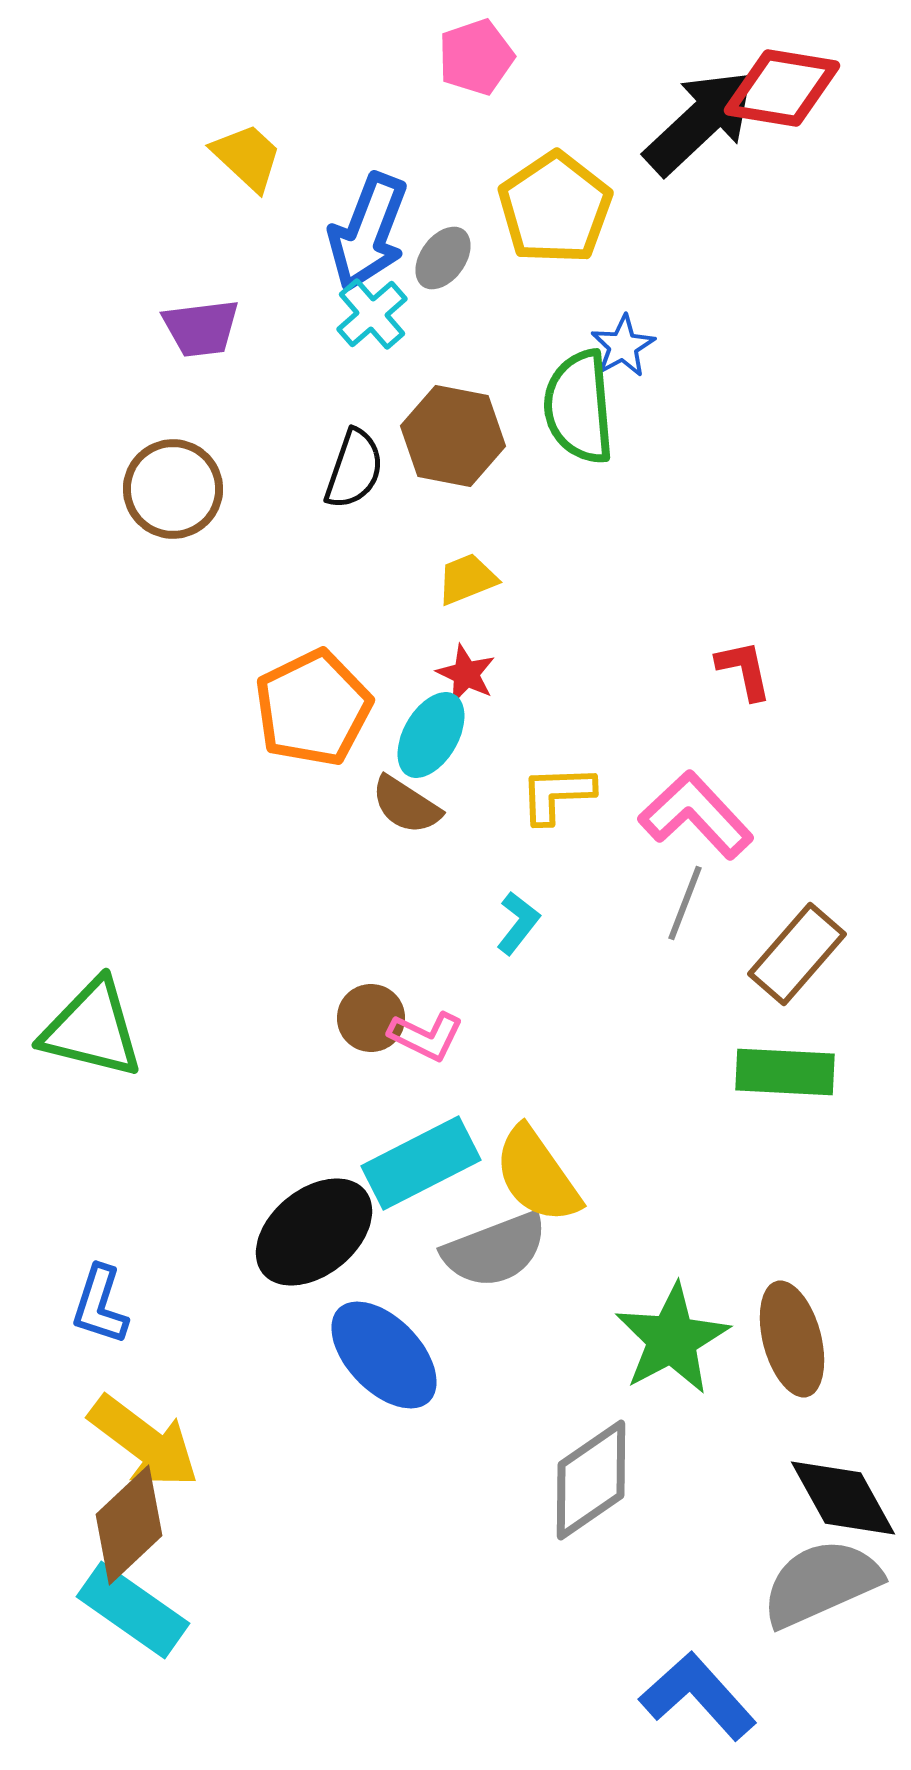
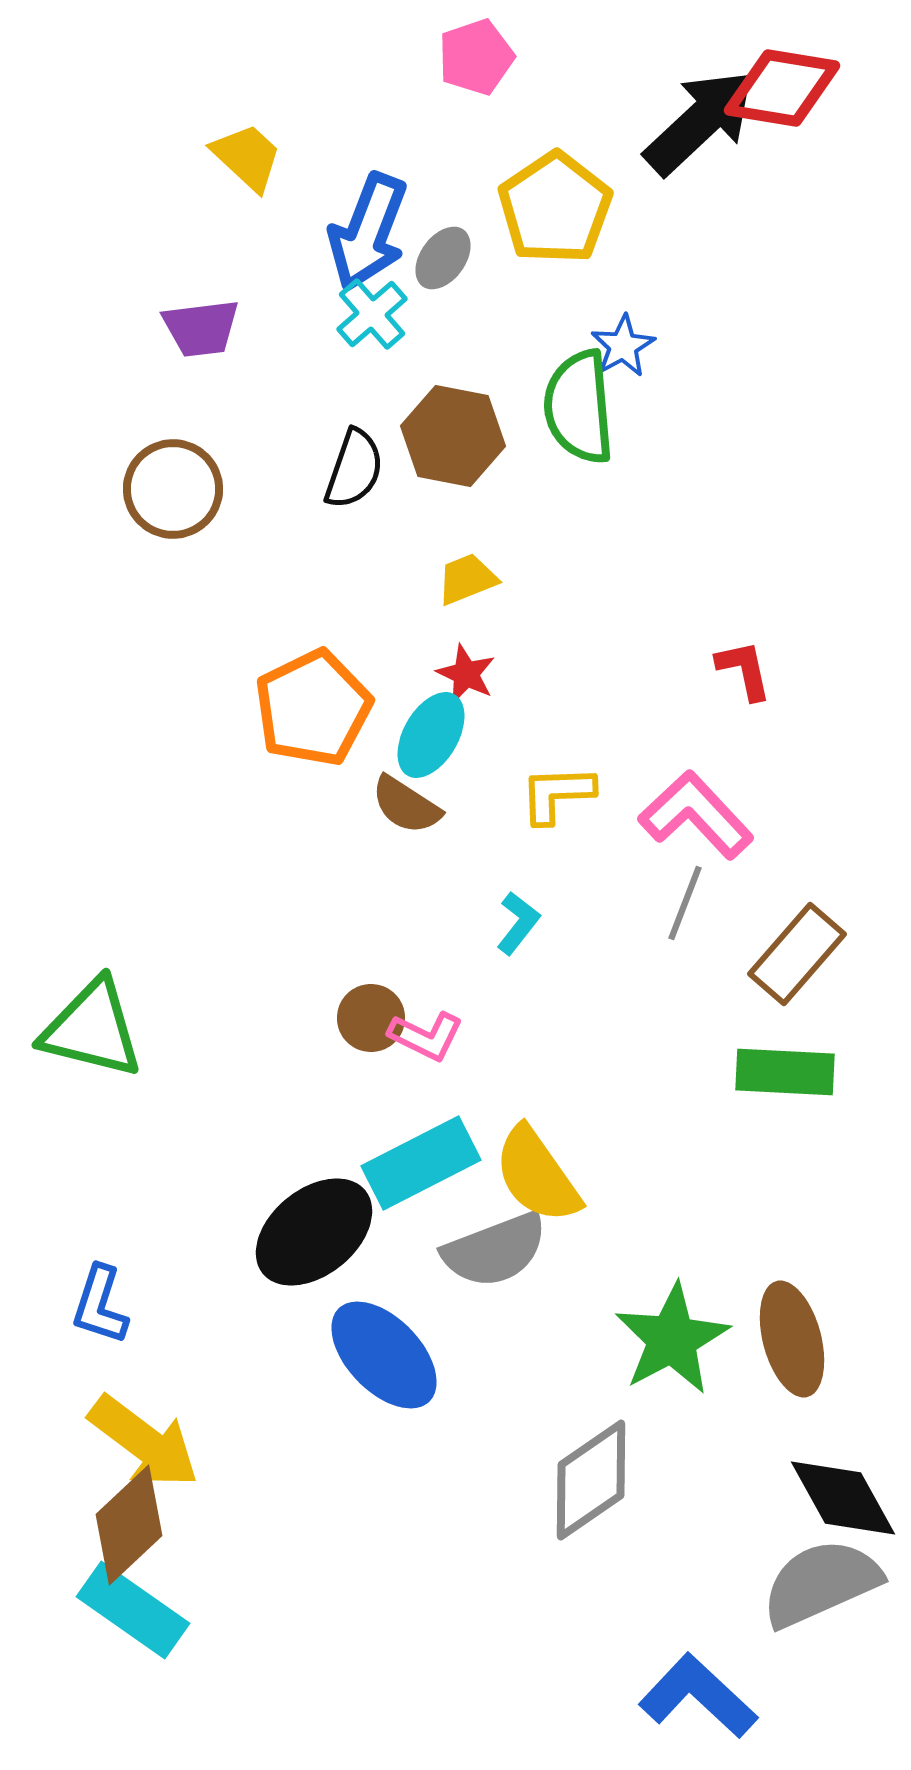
blue L-shape at (698, 1696): rotated 5 degrees counterclockwise
